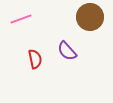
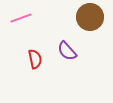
pink line: moved 1 px up
